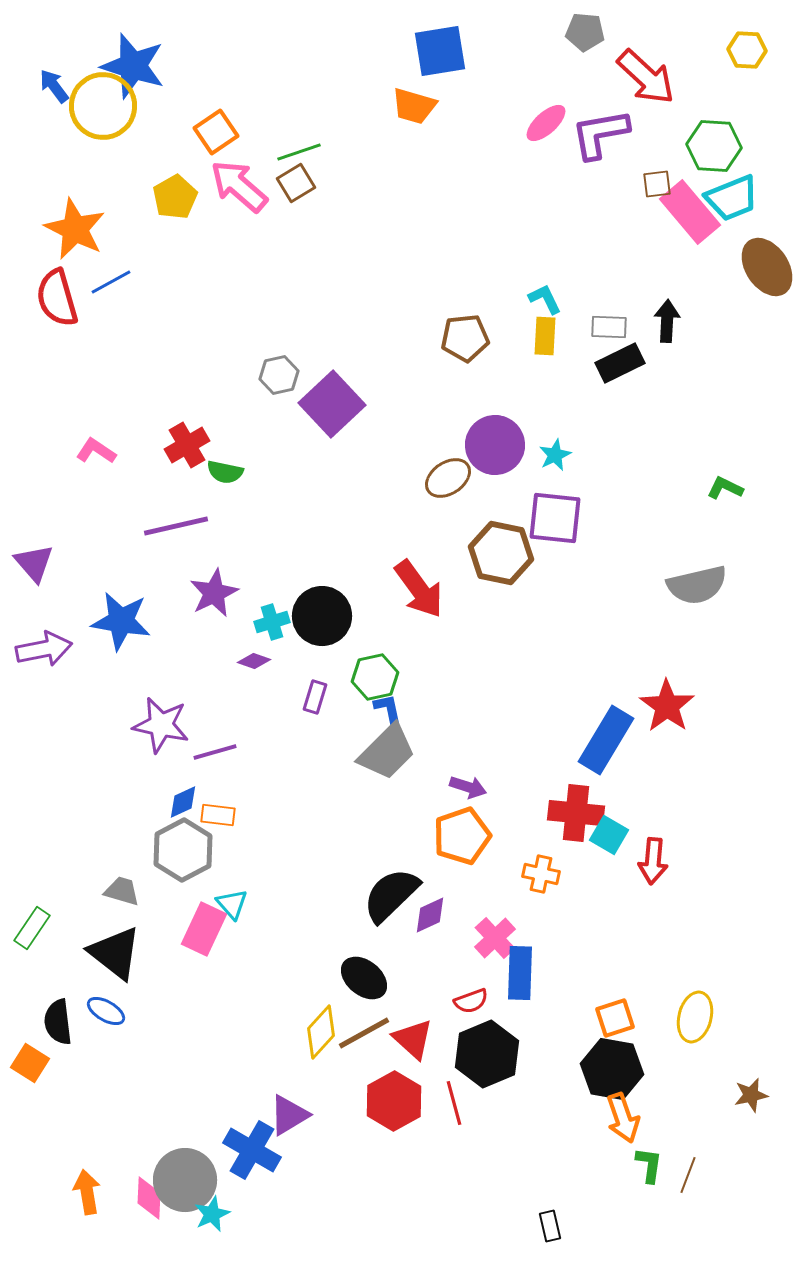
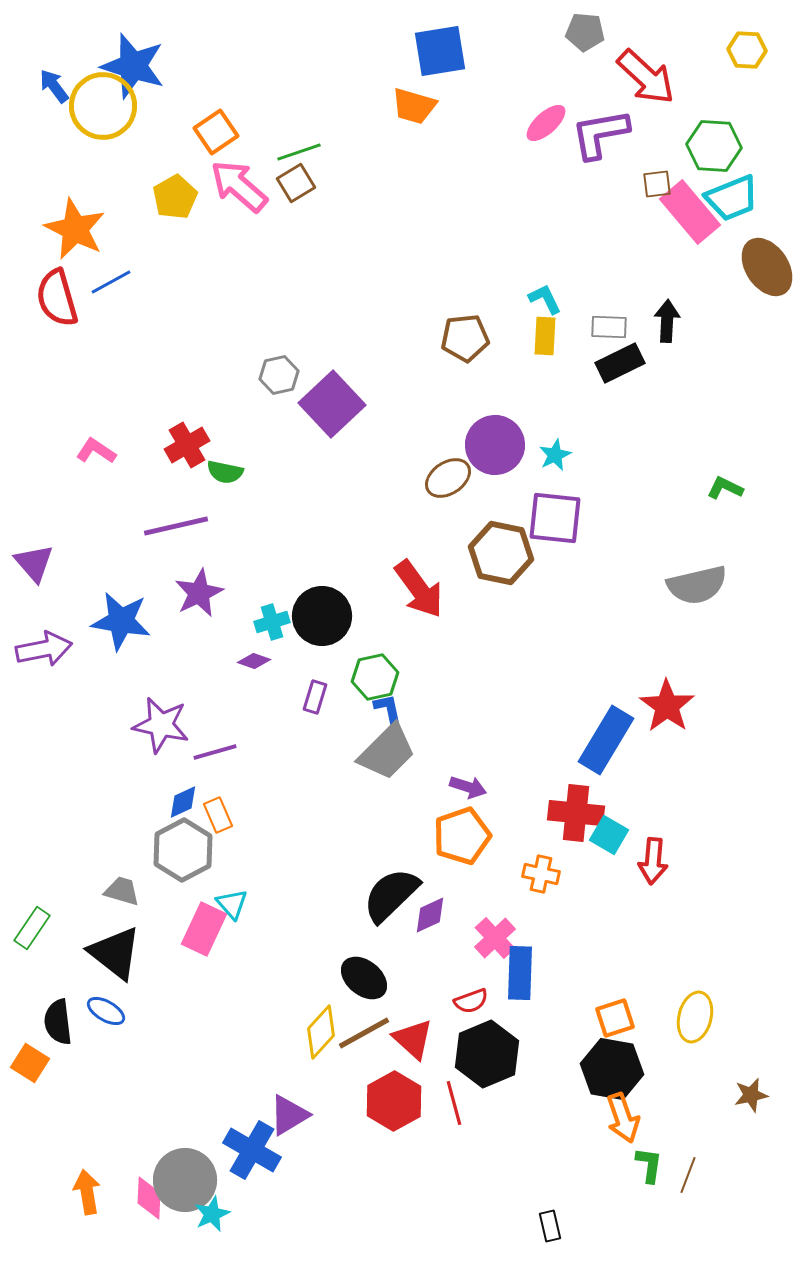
purple star at (214, 593): moved 15 px left
orange rectangle at (218, 815): rotated 60 degrees clockwise
